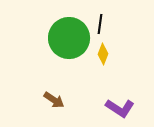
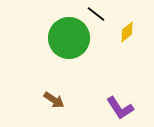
black line: moved 4 px left, 10 px up; rotated 60 degrees counterclockwise
yellow diamond: moved 24 px right, 22 px up; rotated 30 degrees clockwise
purple L-shape: rotated 24 degrees clockwise
